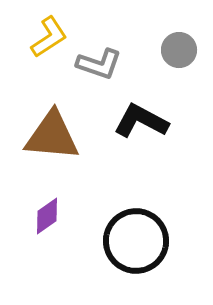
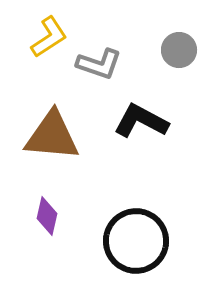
purple diamond: rotated 42 degrees counterclockwise
